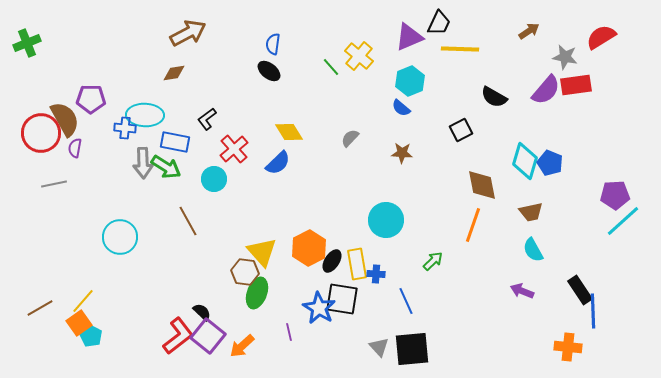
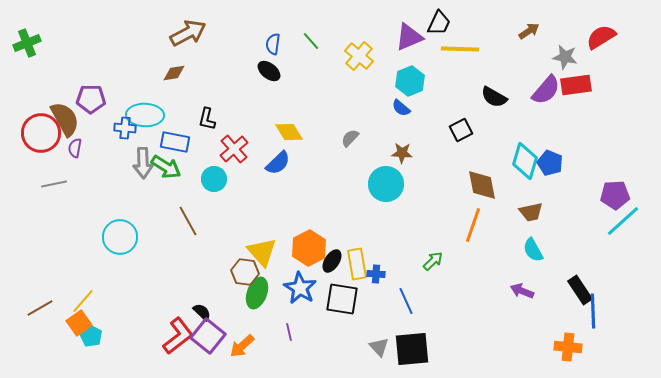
green line at (331, 67): moved 20 px left, 26 px up
black L-shape at (207, 119): rotated 40 degrees counterclockwise
cyan circle at (386, 220): moved 36 px up
blue star at (319, 308): moved 19 px left, 20 px up
